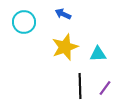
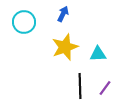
blue arrow: rotated 91 degrees clockwise
